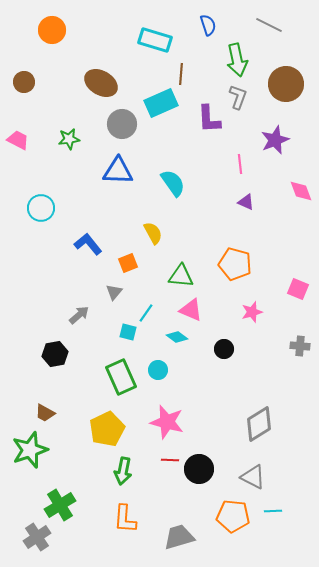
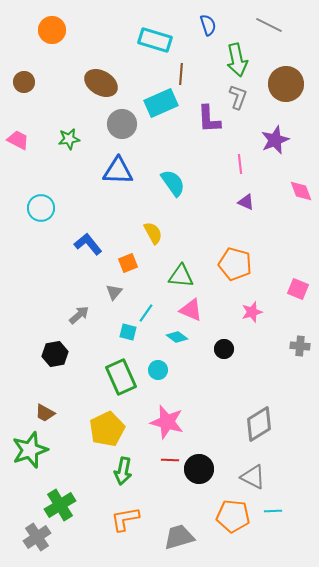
orange L-shape at (125, 519): rotated 76 degrees clockwise
